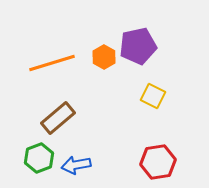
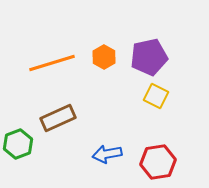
purple pentagon: moved 11 px right, 11 px down
yellow square: moved 3 px right
brown rectangle: rotated 16 degrees clockwise
green hexagon: moved 21 px left, 14 px up
blue arrow: moved 31 px right, 11 px up
